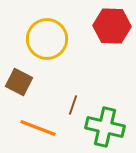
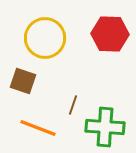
red hexagon: moved 2 px left, 8 px down
yellow circle: moved 2 px left, 1 px up
brown square: moved 4 px right, 1 px up; rotated 8 degrees counterclockwise
green cross: rotated 9 degrees counterclockwise
